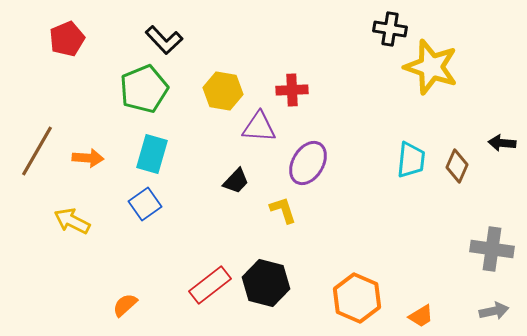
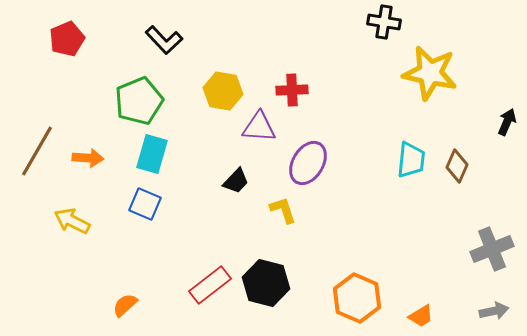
black cross: moved 6 px left, 7 px up
yellow star: moved 1 px left, 6 px down; rotated 6 degrees counterclockwise
green pentagon: moved 5 px left, 12 px down
black arrow: moved 5 px right, 21 px up; rotated 108 degrees clockwise
blue square: rotated 32 degrees counterclockwise
gray cross: rotated 30 degrees counterclockwise
